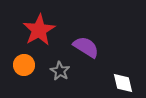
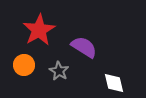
purple semicircle: moved 2 px left
gray star: moved 1 px left
white diamond: moved 9 px left
